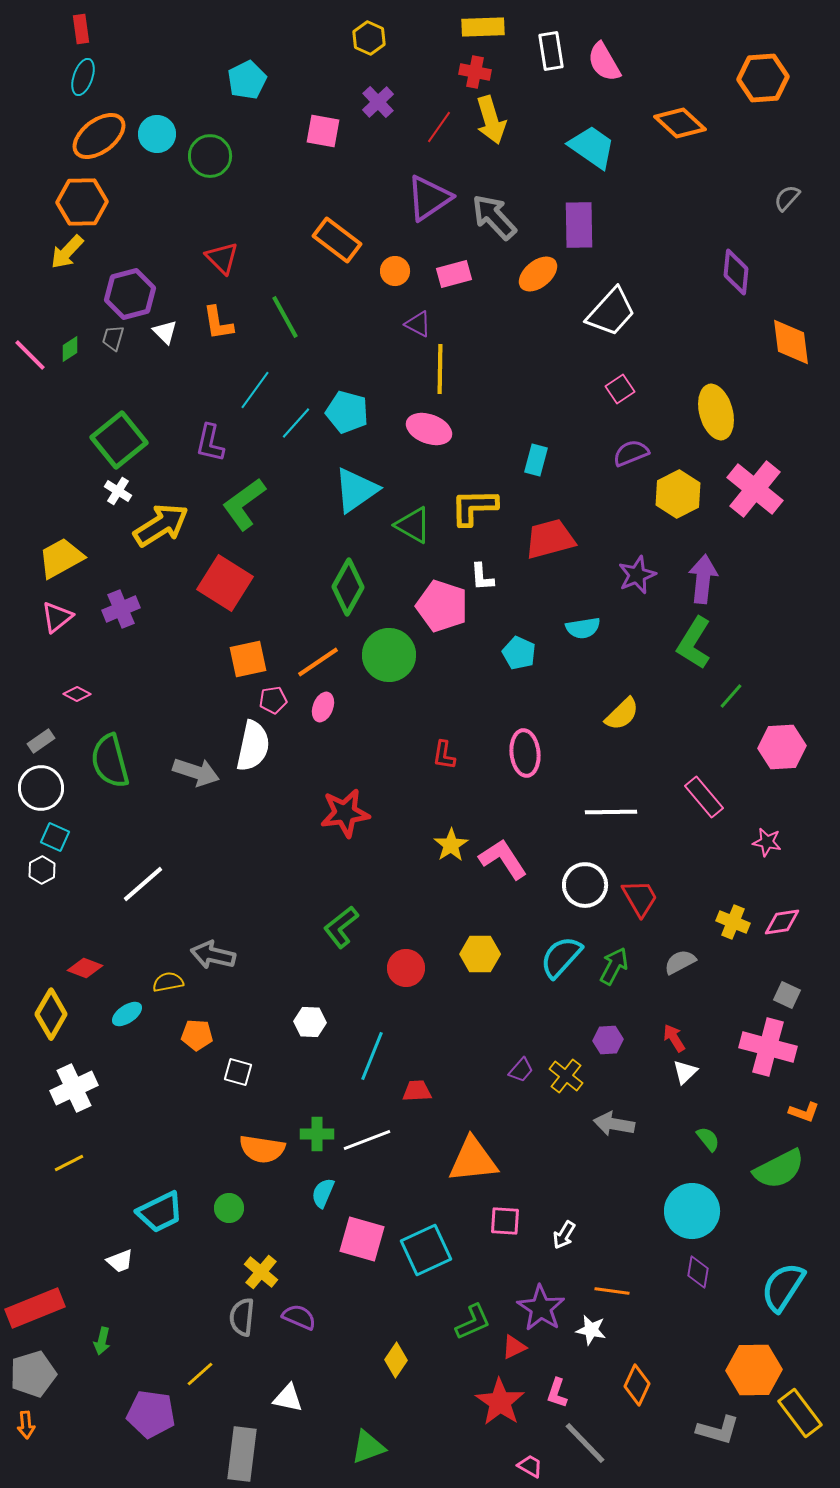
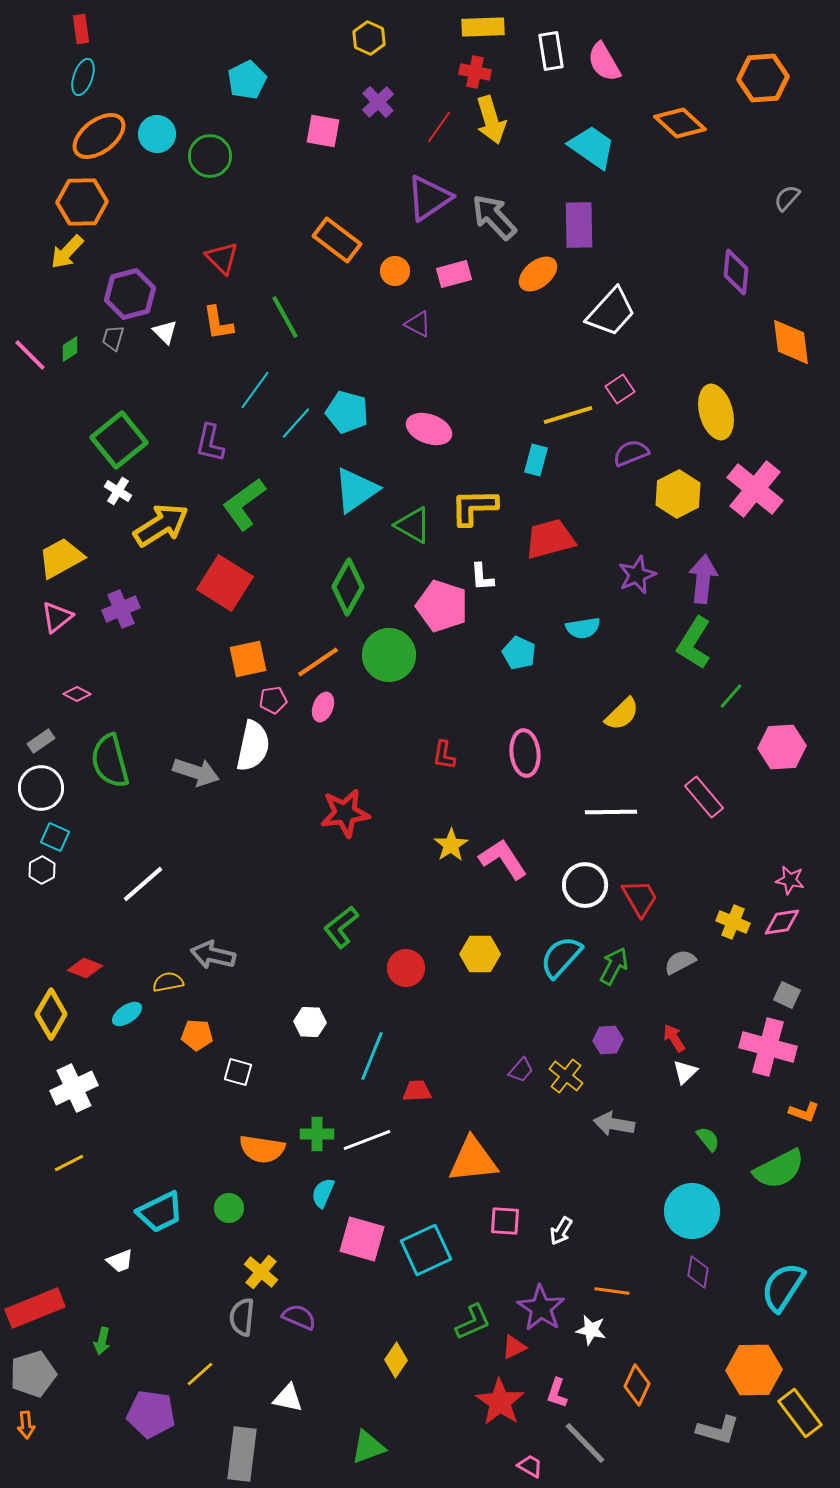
yellow line at (440, 369): moved 128 px right, 46 px down; rotated 72 degrees clockwise
pink star at (767, 842): moved 23 px right, 38 px down
white arrow at (564, 1235): moved 3 px left, 4 px up
